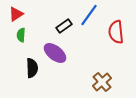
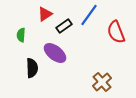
red triangle: moved 29 px right
red semicircle: rotated 15 degrees counterclockwise
